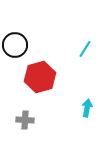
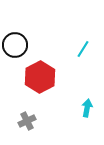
cyan line: moved 2 px left
red hexagon: rotated 12 degrees counterclockwise
gray cross: moved 2 px right, 1 px down; rotated 30 degrees counterclockwise
